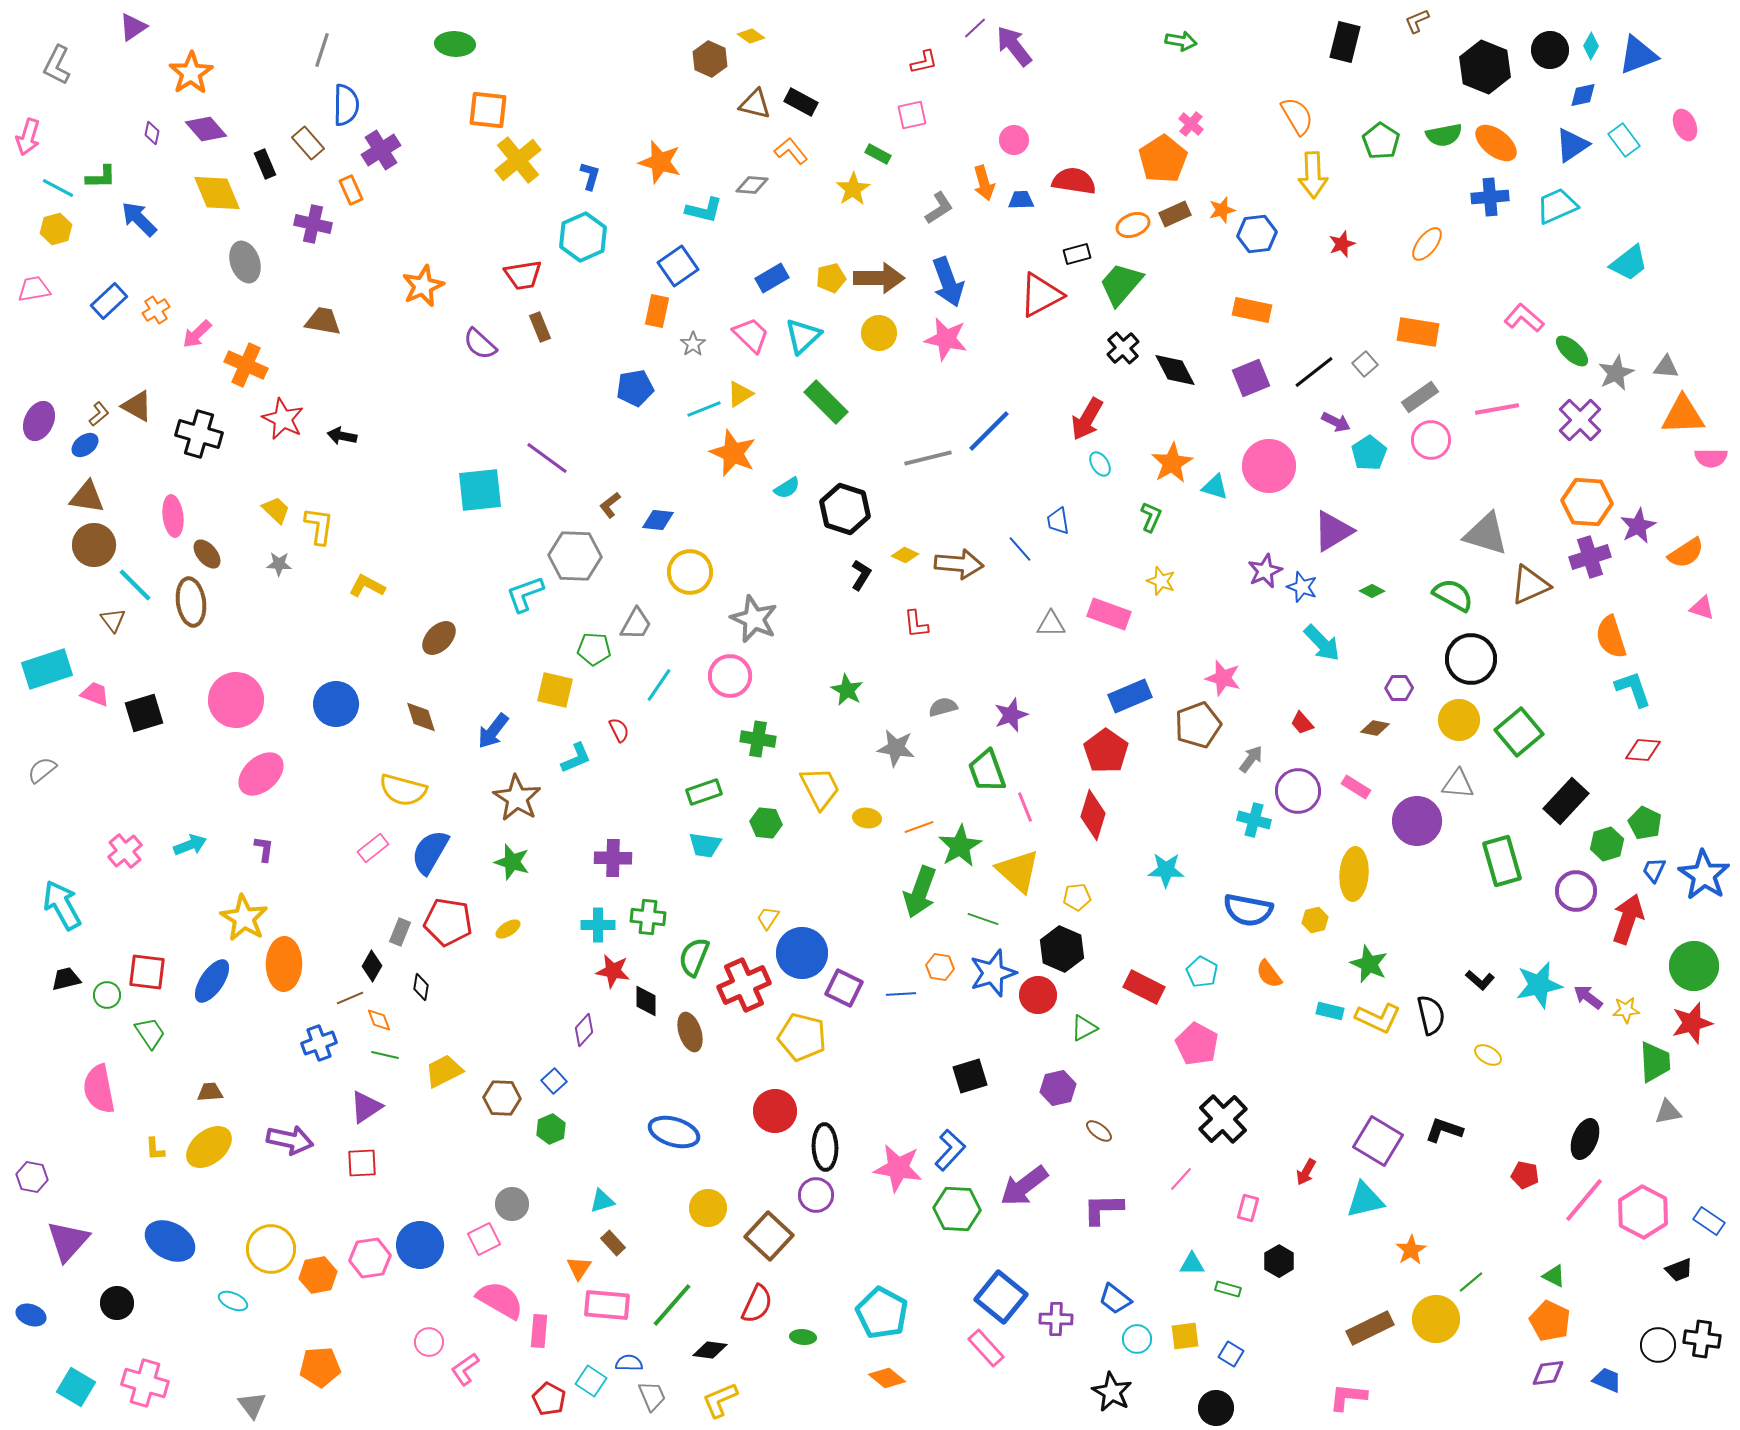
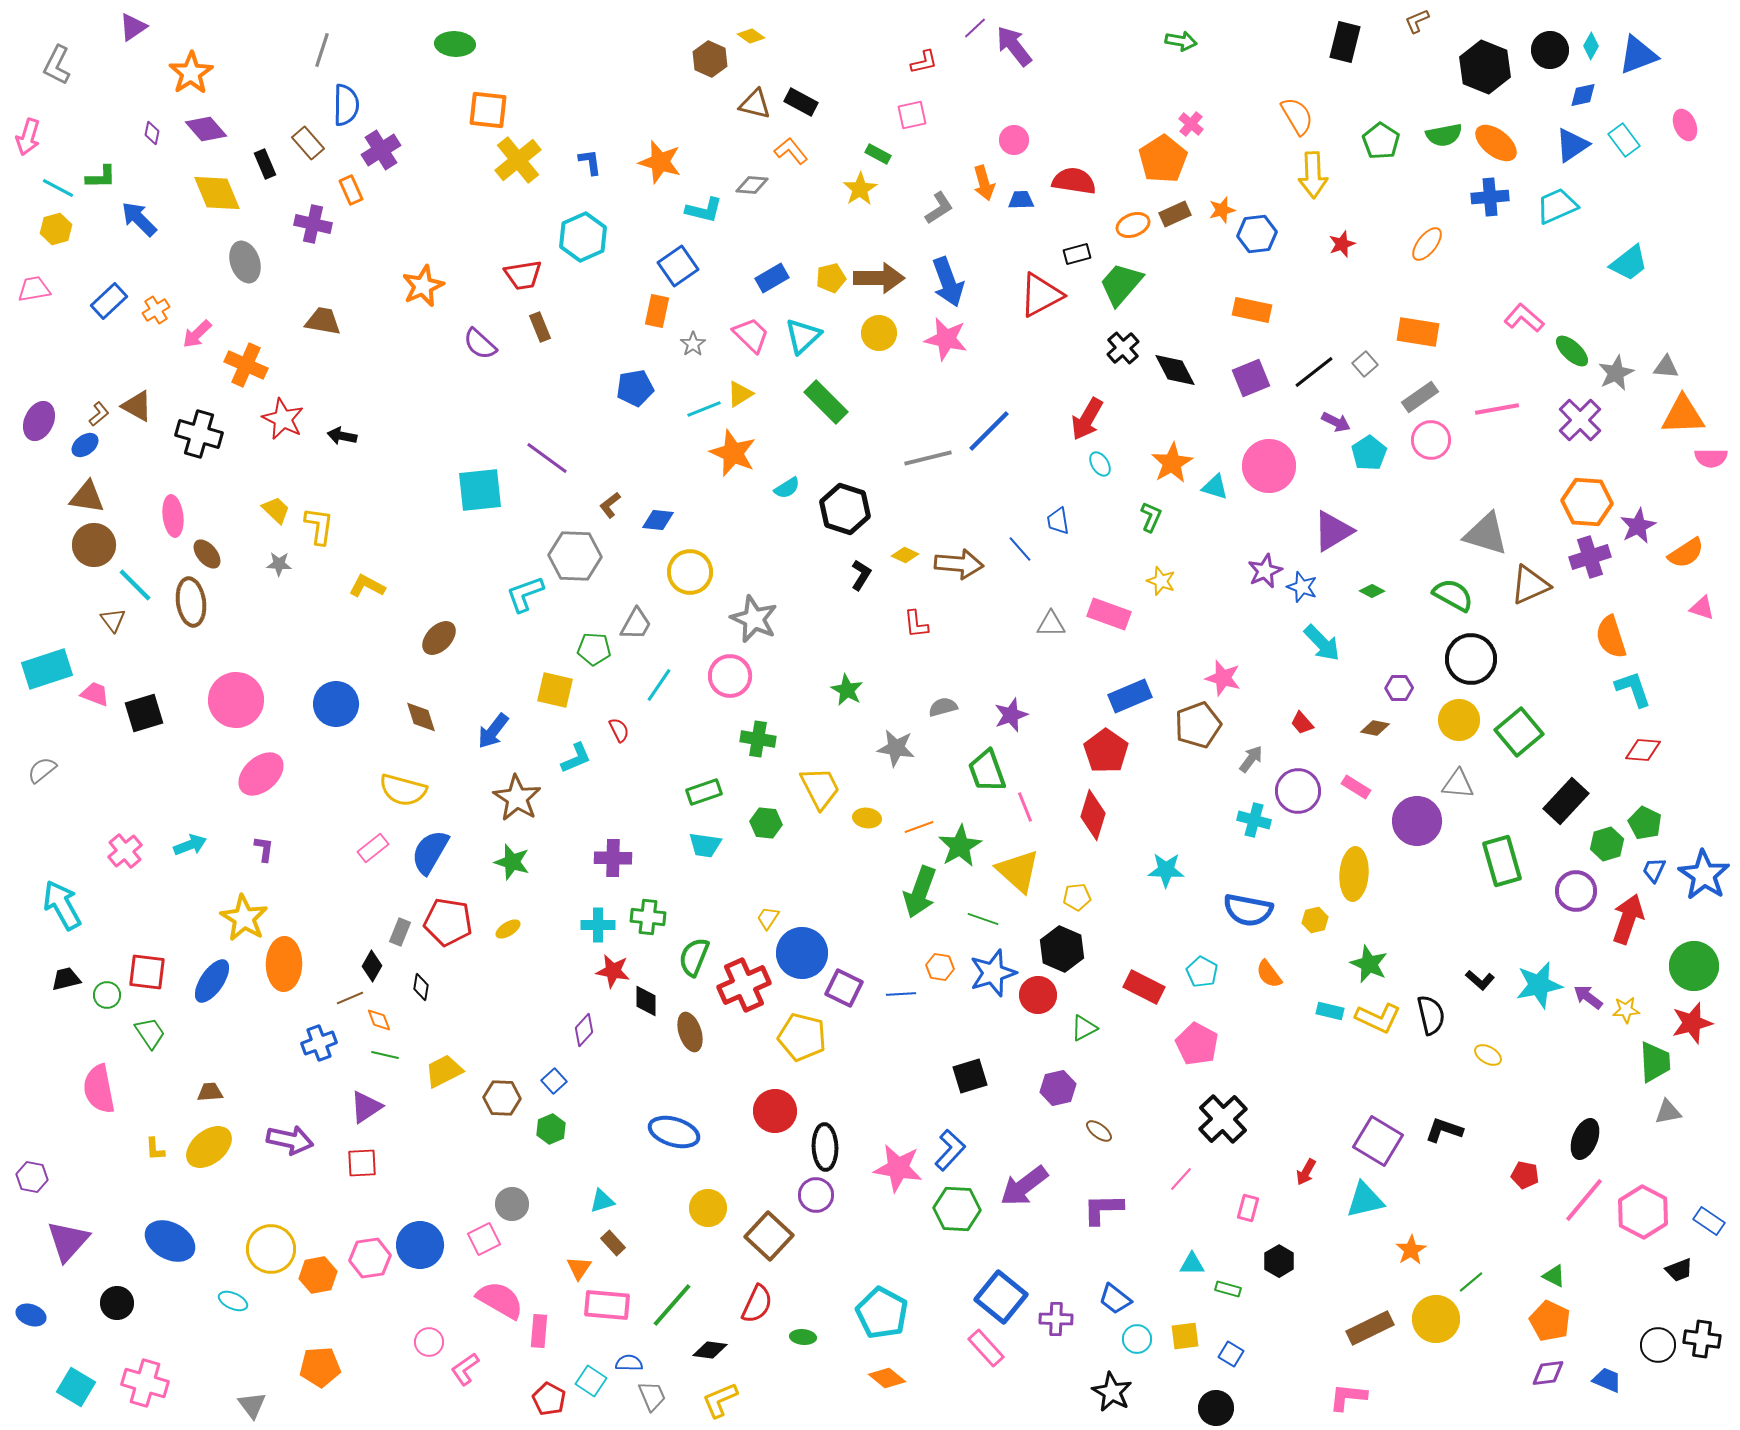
blue L-shape at (590, 176): moved 14 px up; rotated 24 degrees counterclockwise
yellow star at (853, 189): moved 7 px right
